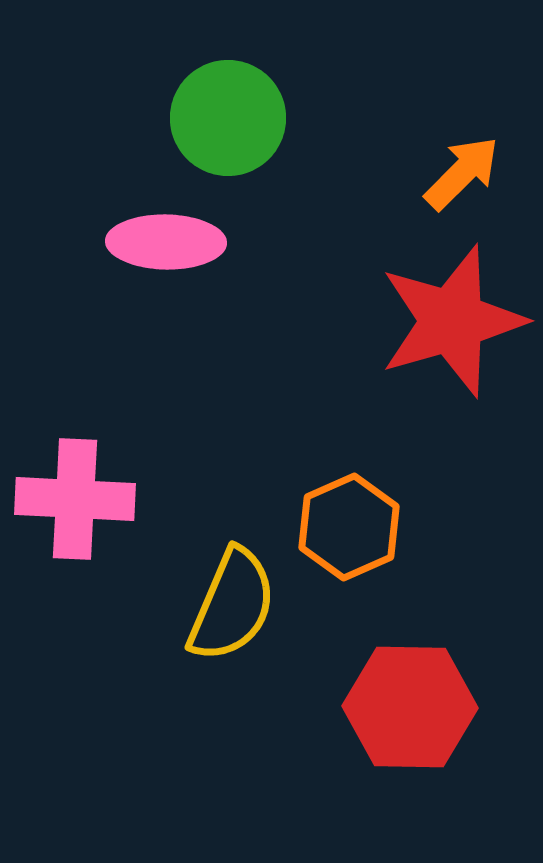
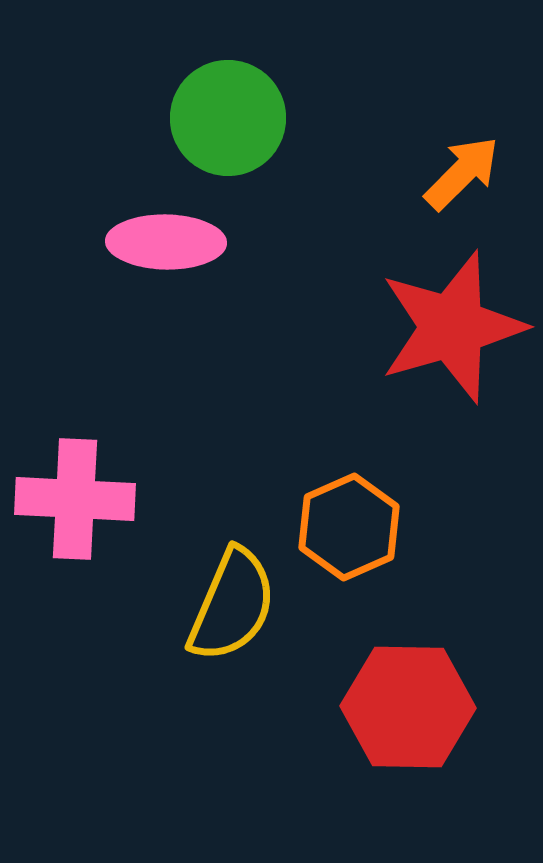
red star: moved 6 px down
red hexagon: moved 2 px left
